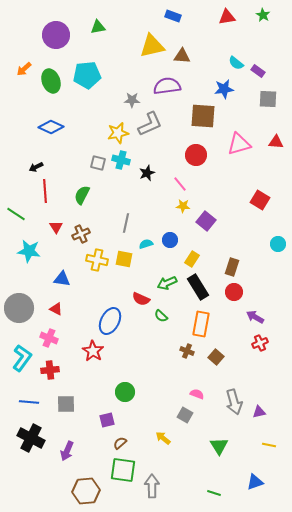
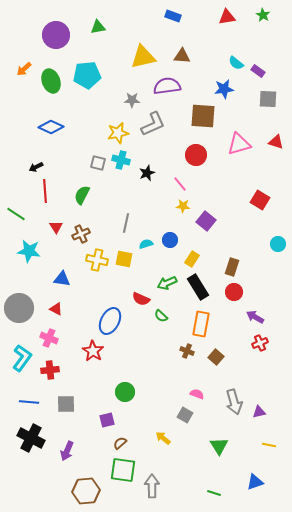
yellow triangle at (152, 46): moved 9 px left, 11 px down
gray L-shape at (150, 124): moved 3 px right
red triangle at (276, 142): rotated 14 degrees clockwise
